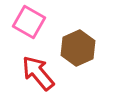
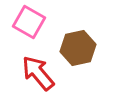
brown hexagon: rotated 12 degrees clockwise
